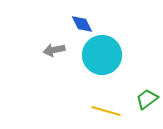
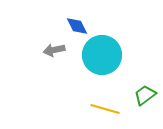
blue diamond: moved 5 px left, 2 px down
green trapezoid: moved 2 px left, 4 px up
yellow line: moved 1 px left, 2 px up
